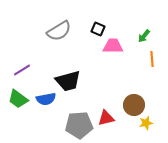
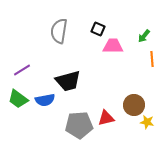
gray semicircle: rotated 130 degrees clockwise
blue semicircle: moved 1 px left, 1 px down
yellow star: moved 1 px right, 1 px up; rotated 24 degrees clockwise
